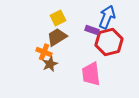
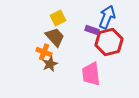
brown trapezoid: moved 2 px left; rotated 80 degrees clockwise
